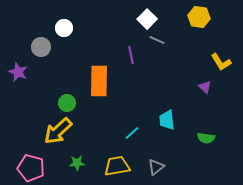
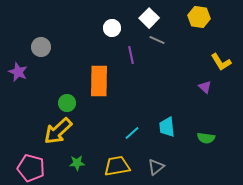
white square: moved 2 px right, 1 px up
white circle: moved 48 px right
cyan trapezoid: moved 7 px down
